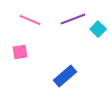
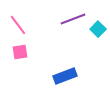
pink line: moved 12 px left, 5 px down; rotated 30 degrees clockwise
blue rectangle: rotated 20 degrees clockwise
